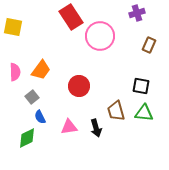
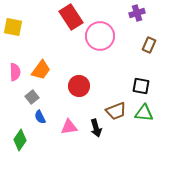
brown trapezoid: rotated 95 degrees counterclockwise
green diamond: moved 7 px left, 2 px down; rotated 30 degrees counterclockwise
